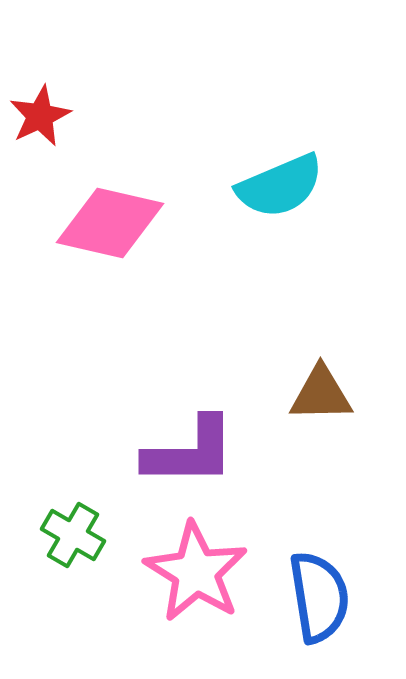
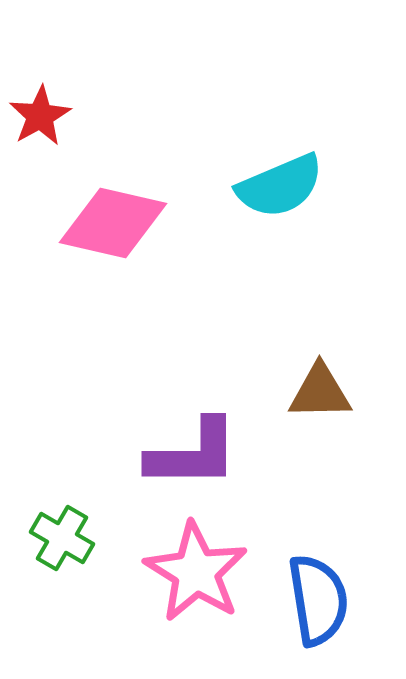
red star: rotated 4 degrees counterclockwise
pink diamond: moved 3 px right
brown triangle: moved 1 px left, 2 px up
purple L-shape: moved 3 px right, 2 px down
green cross: moved 11 px left, 3 px down
blue semicircle: moved 1 px left, 3 px down
